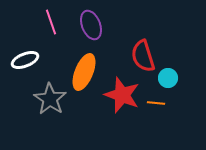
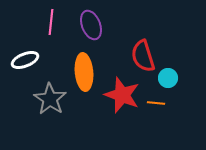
pink line: rotated 25 degrees clockwise
orange ellipse: rotated 27 degrees counterclockwise
